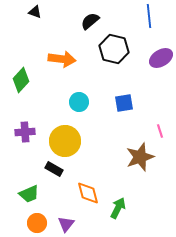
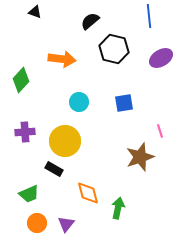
green arrow: rotated 15 degrees counterclockwise
